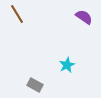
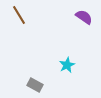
brown line: moved 2 px right, 1 px down
